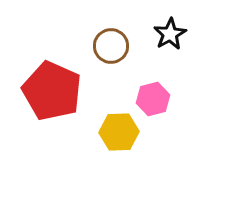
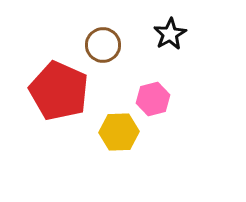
brown circle: moved 8 px left, 1 px up
red pentagon: moved 7 px right
